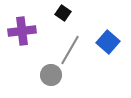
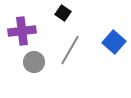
blue square: moved 6 px right
gray circle: moved 17 px left, 13 px up
